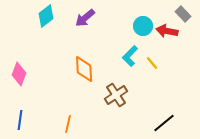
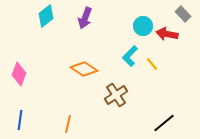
purple arrow: rotated 30 degrees counterclockwise
red arrow: moved 3 px down
yellow line: moved 1 px down
orange diamond: rotated 52 degrees counterclockwise
